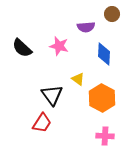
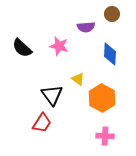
blue diamond: moved 6 px right
